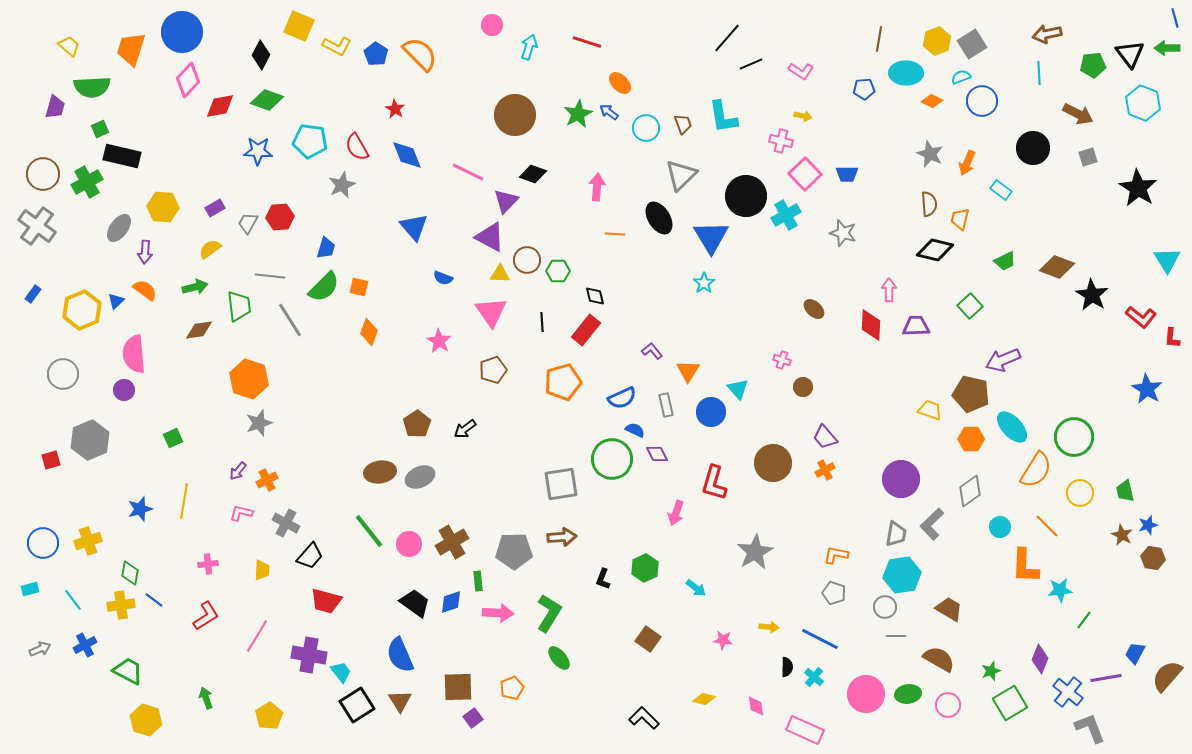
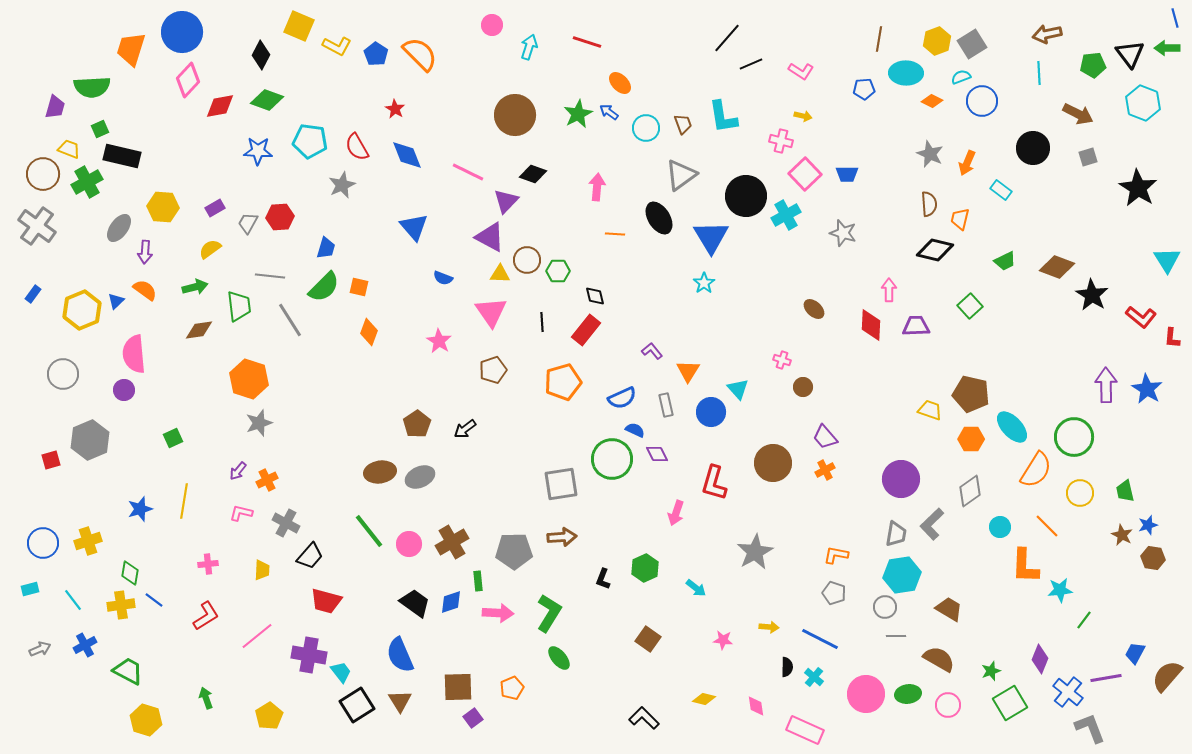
yellow trapezoid at (69, 46): moved 103 px down; rotated 20 degrees counterclockwise
gray triangle at (681, 175): rotated 8 degrees clockwise
purple arrow at (1003, 360): moved 103 px right, 25 px down; rotated 112 degrees clockwise
pink line at (257, 636): rotated 20 degrees clockwise
